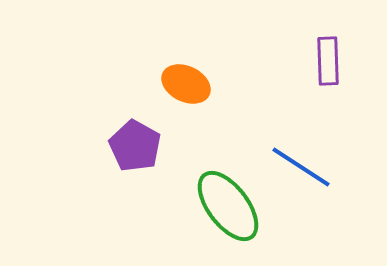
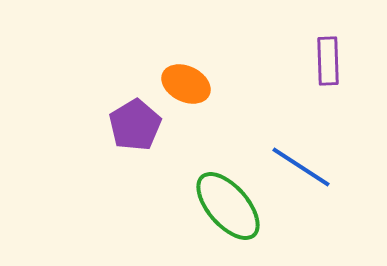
purple pentagon: moved 21 px up; rotated 12 degrees clockwise
green ellipse: rotated 4 degrees counterclockwise
